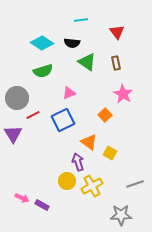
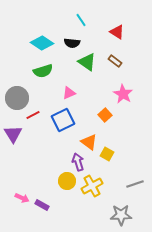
cyan line: rotated 64 degrees clockwise
red triangle: rotated 21 degrees counterclockwise
brown rectangle: moved 1 px left, 2 px up; rotated 40 degrees counterclockwise
yellow square: moved 3 px left, 1 px down
